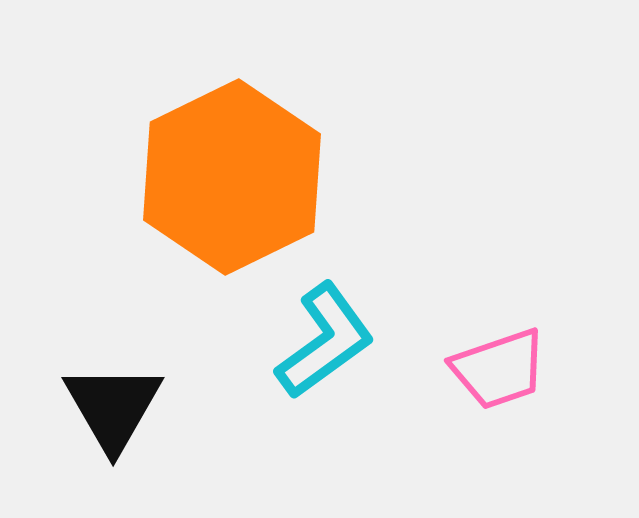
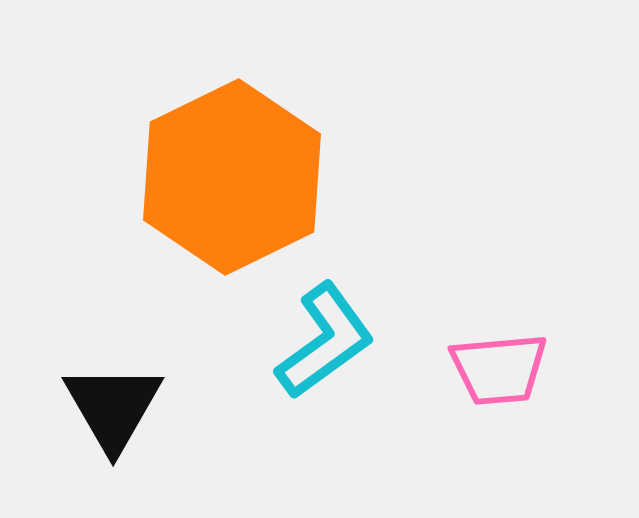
pink trapezoid: rotated 14 degrees clockwise
